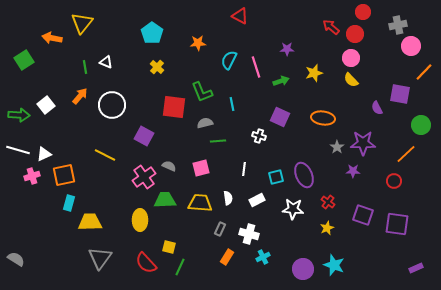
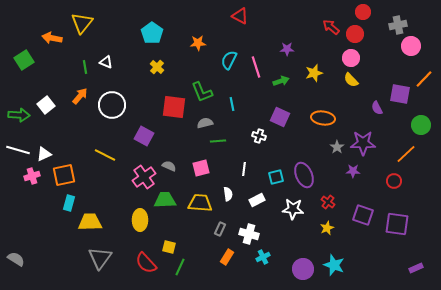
orange line at (424, 72): moved 7 px down
white semicircle at (228, 198): moved 4 px up
